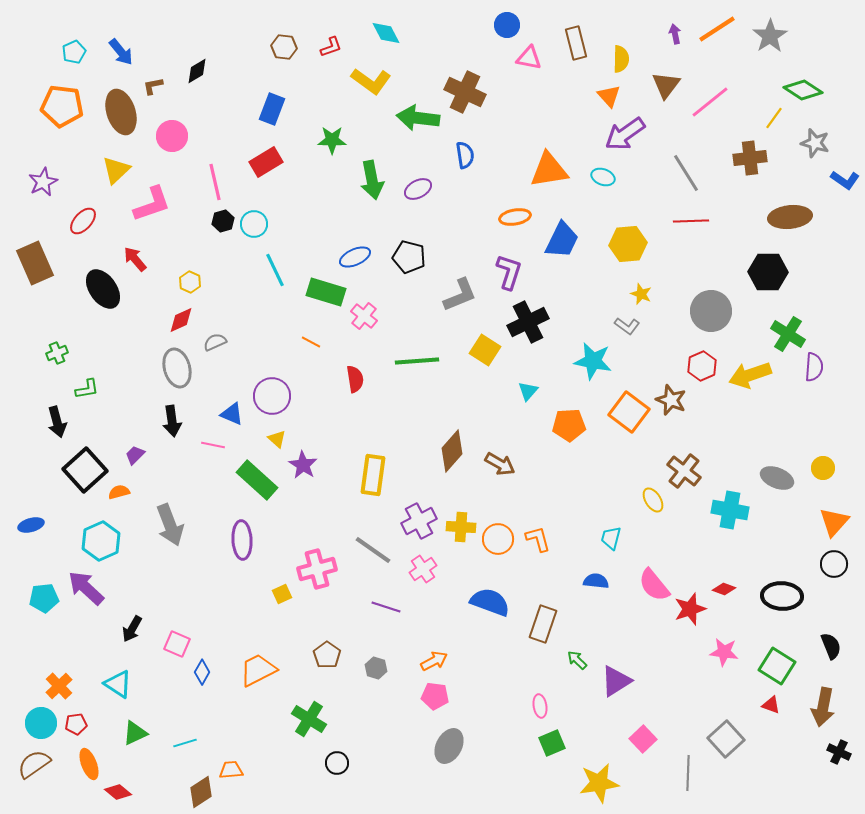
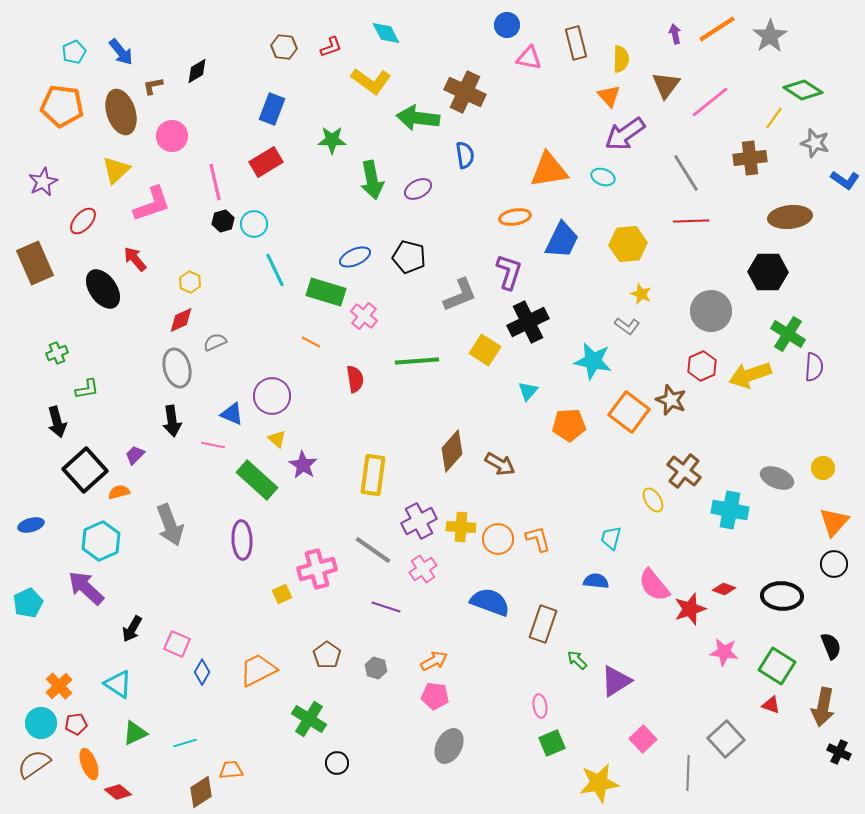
cyan pentagon at (44, 598): moved 16 px left, 5 px down; rotated 20 degrees counterclockwise
